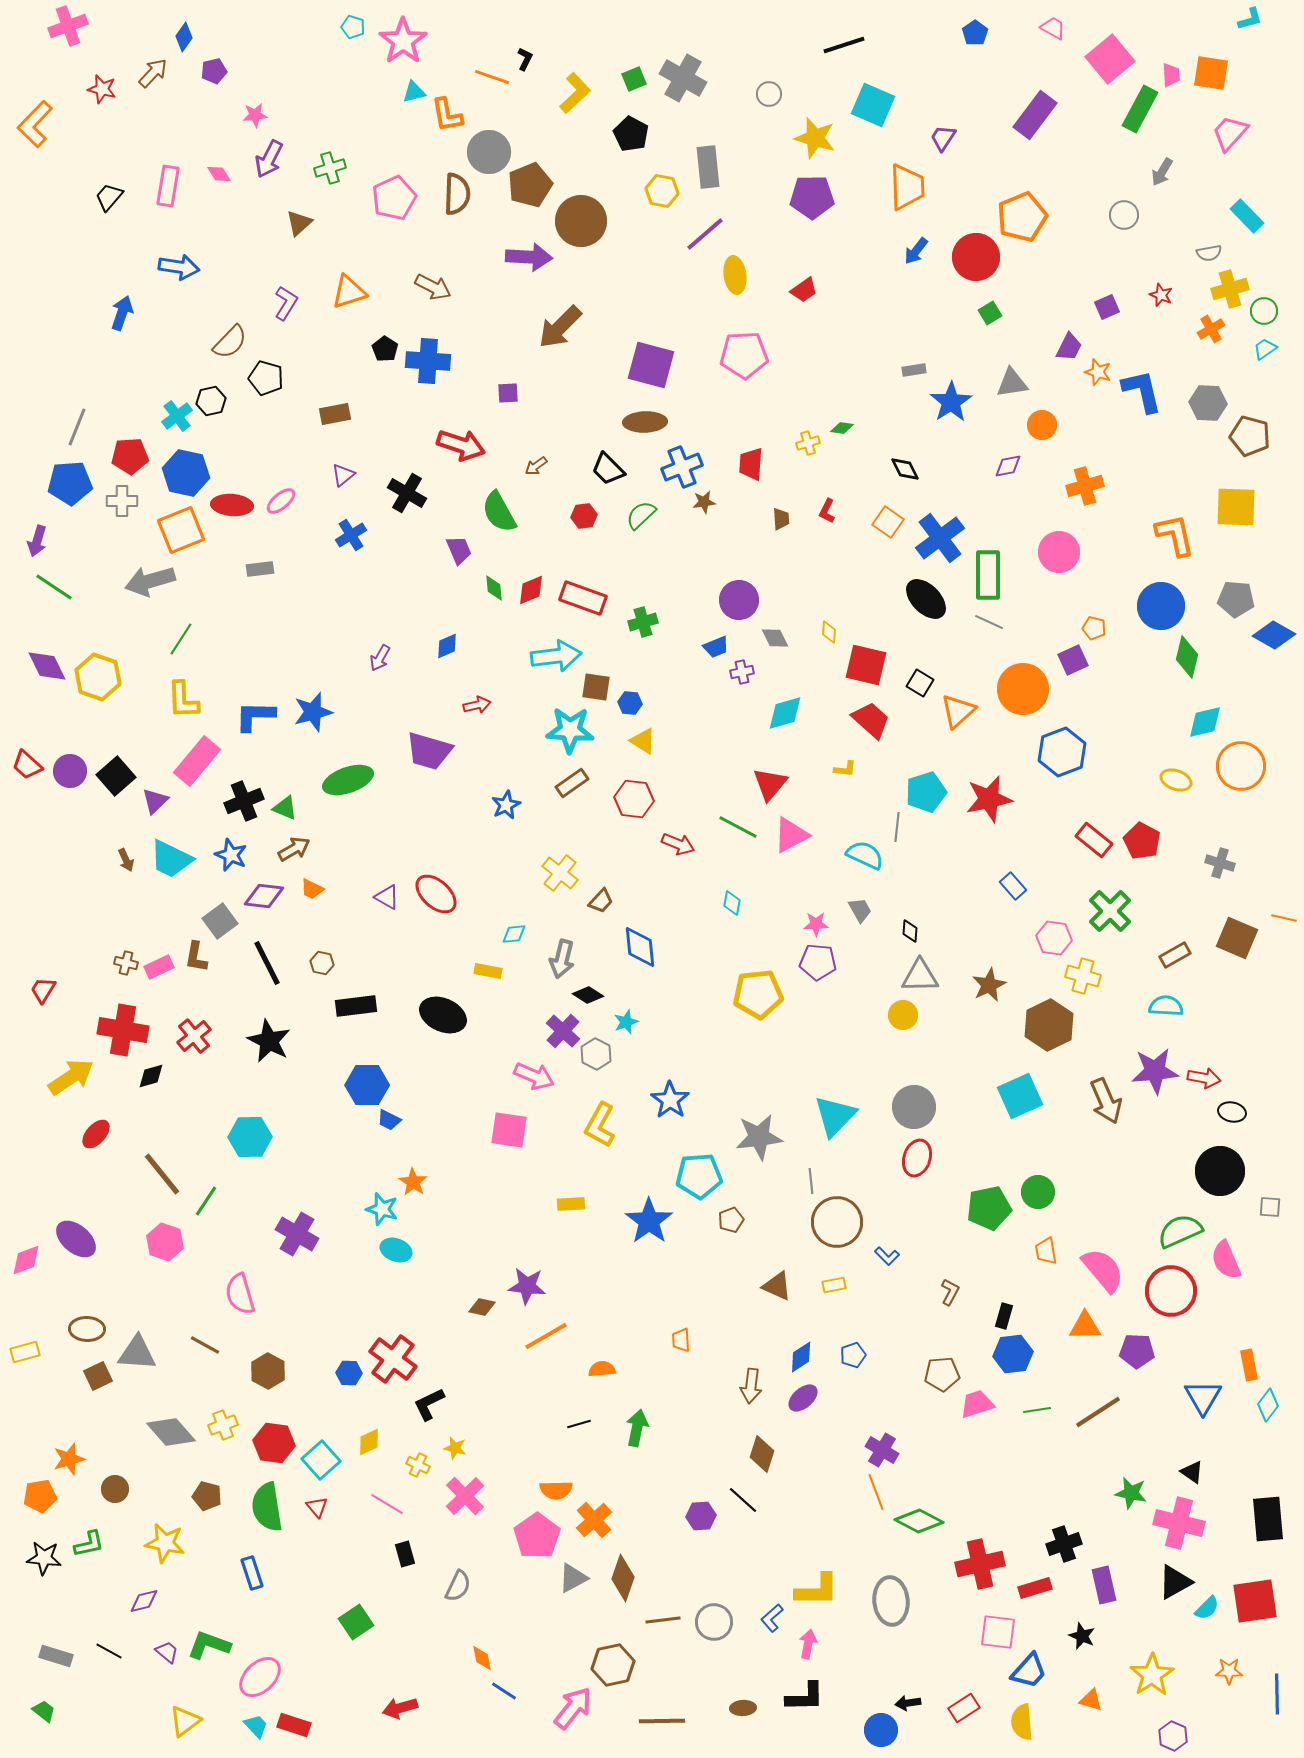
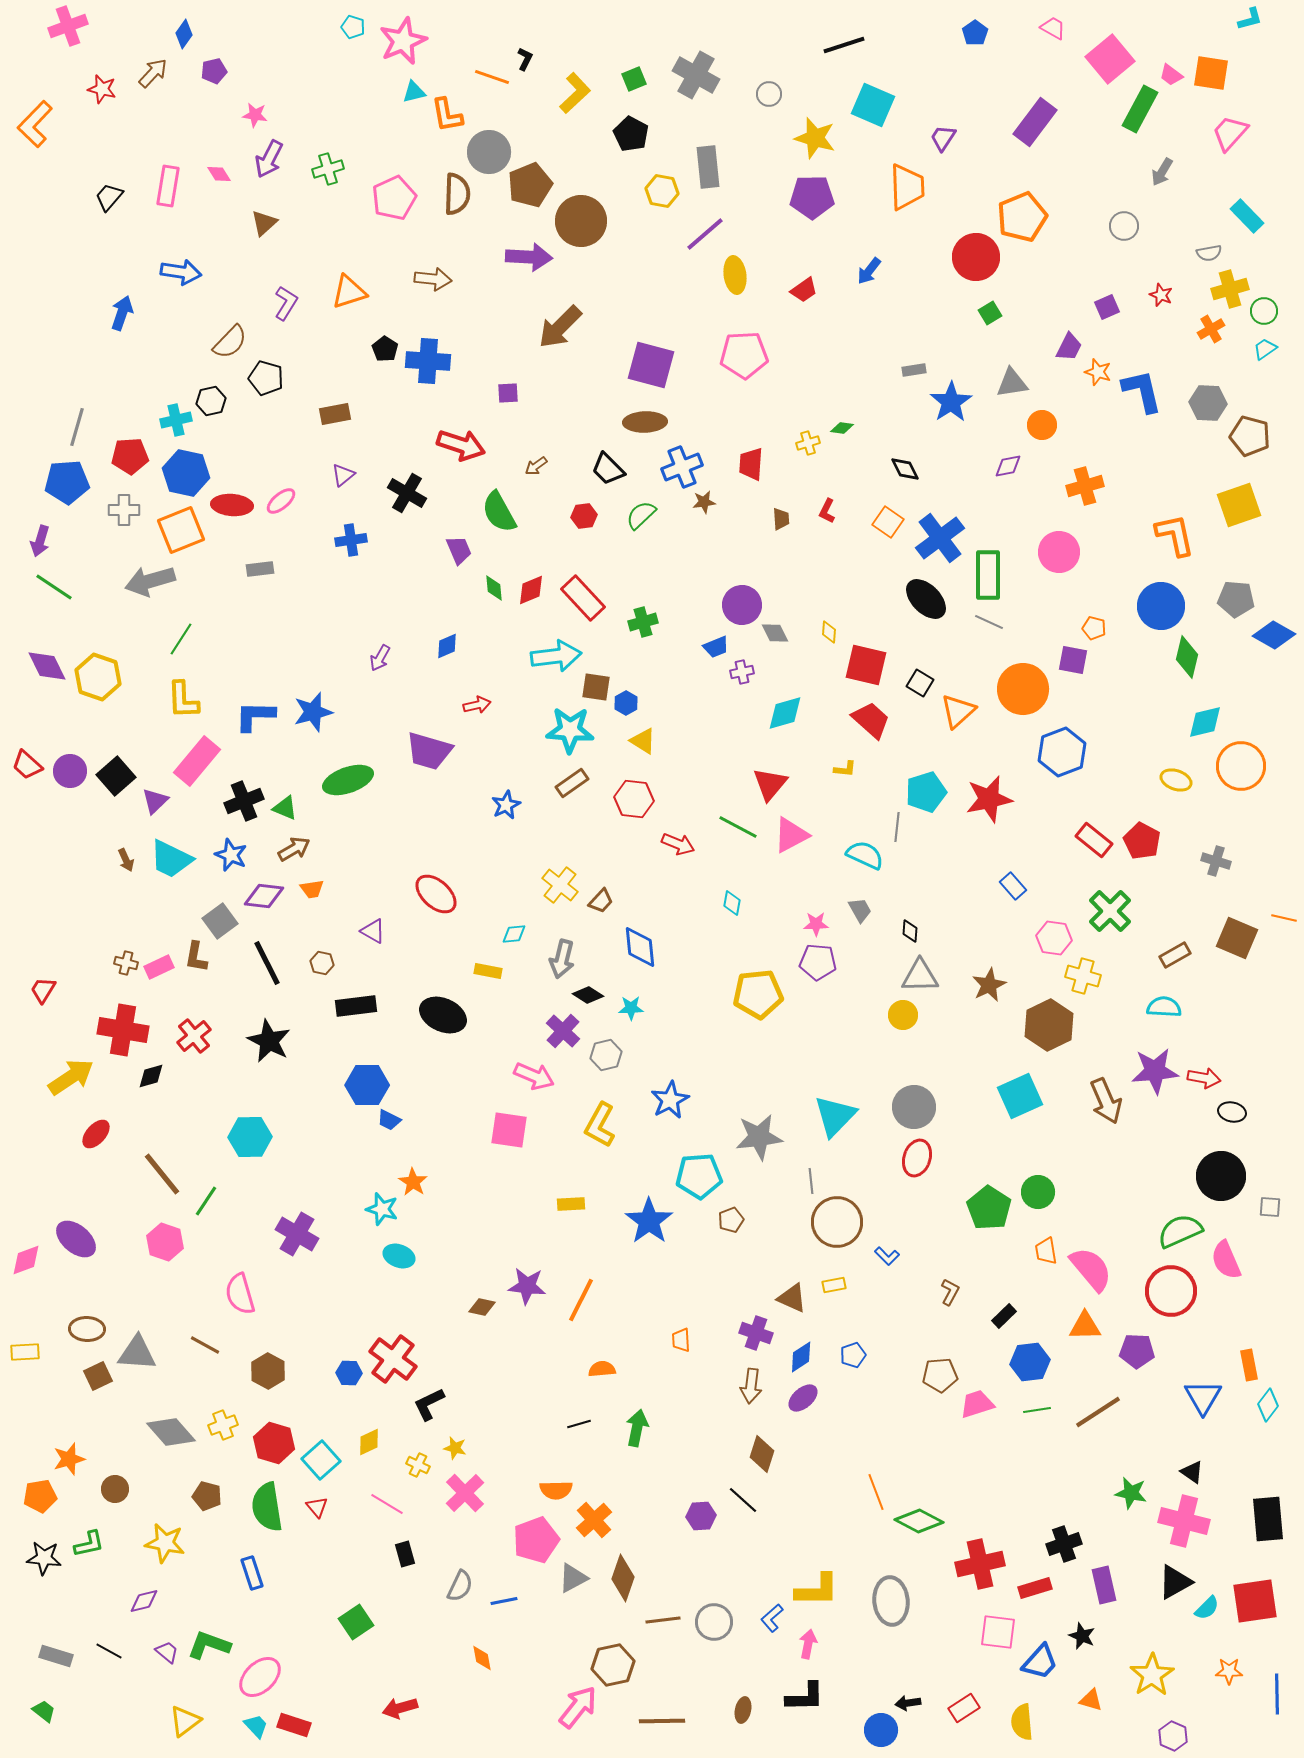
blue diamond at (184, 37): moved 3 px up
pink star at (403, 41): rotated 12 degrees clockwise
pink trapezoid at (1171, 75): rotated 130 degrees clockwise
gray cross at (683, 78): moved 13 px right, 3 px up
pink star at (255, 115): rotated 15 degrees clockwise
purple rectangle at (1035, 115): moved 7 px down
green cross at (330, 168): moved 2 px left, 1 px down
gray circle at (1124, 215): moved 11 px down
brown triangle at (299, 223): moved 35 px left
blue arrow at (916, 251): moved 47 px left, 20 px down
blue arrow at (179, 267): moved 2 px right, 5 px down
brown arrow at (433, 287): moved 8 px up; rotated 21 degrees counterclockwise
cyan cross at (177, 416): moved 1 px left, 4 px down; rotated 24 degrees clockwise
gray line at (77, 427): rotated 6 degrees counterclockwise
blue pentagon at (70, 483): moved 3 px left, 1 px up
gray cross at (122, 501): moved 2 px right, 9 px down
yellow square at (1236, 507): moved 3 px right, 2 px up; rotated 21 degrees counterclockwise
blue cross at (351, 535): moved 5 px down; rotated 24 degrees clockwise
purple arrow at (37, 541): moved 3 px right
red rectangle at (583, 598): rotated 27 degrees clockwise
purple circle at (739, 600): moved 3 px right, 5 px down
gray diamond at (775, 638): moved 5 px up
purple square at (1073, 660): rotated 36 degrees clockwise
blue hexagon at (630, 703): moved 4 px left; rotated 25 degrees clockwise
gray cross at (1220, 863): moved 4 px left, 2 px up
yellow cross at (560, 873): moved 12 px down
orange trapezoid at (312, 889): rotated 35 degrees counterclockwise
purple triangle at (387, 897): moved 14 px left, 34 px down
cyan semicircle at (1166, 1006): moved 2 px left, 1 px down
cyan star at (626, 1022): moved 5 px right, 14 px up; rotated 20 degrees clockwise
gray hexagon at (596, 1054): moved 10 px right, 1 px down; rotated 20 degrees clockwise
blue star at (670, 1100): rotated 9 degrees clockwise
black circle at (1220, 1171): moved 1 px right, 5 px down
green pentagon at (989, 1208): rotated 27 degrees counterclockwise
cyan ellipse at (396, 1250): moved 3 px right, 6 px down
pink semicircle at (1103, 1270): moved 12 px left, 1 px up
brown triangle at (777, 1286): moved 15 px right, 12 px down
black rectangle at (1004, 1316): rotated 30 degrees clockwise
orange line at (546, 1336): moved 35 px right, 36 px up; rotated 33 degrees counterclockwise
yellow rectangle at (25, 1352): rotated 12 degrees clockwise
blue hexagon at (1013, 1354): moved 17 px right, 8 px down
brown pentagon at (942, 1374): moved 2 px left, 1 px down
red hexagon at (274, 1443): rotated 9 degrees clockwise
purple cross at (882, 1450): moved 126 px left, 117 px up; rotated 12 degrees counterclockwise
pink cross at (465, 1496): moved 3 px up
pink cross at (1179, 1523): moved 5 px right, 2 px up
pink pentagon at (537, 1536): moved 1 px left, 4 px down; rotated 15 degrees clockwise
gray semicircle at (458, 1586): moved 2 px right
blue trapezoid at (1029, 1671): moved 11 px right, 9 px up
blue line at (504, 1691): moved 90 px up; rotated 44 degrees counterclockwise
pink arrow at (573, 1708): moved 5 px right, 1 px up
brown ellipse at (743, 1708): moved 2 px down; rotated 75 degrees counterclockwise
